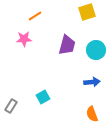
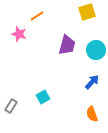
orange line: moved 2 px right
pink star: moved 5 px left, 5 px up; rotated 21 degrees clockwise
blue arrow: rotated 42 degrees counterclockwise
